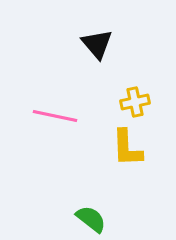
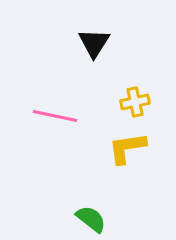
black triangle: moved 3 px left, 1 px up; rotated 12 degrees clockwise
yellow L-shape: rotated 84 degrees clockwise
